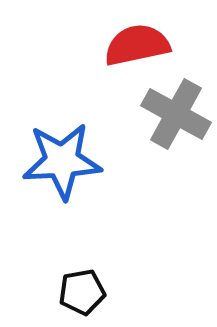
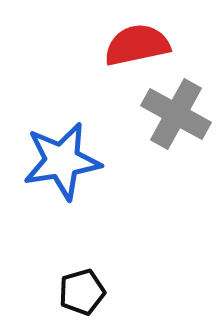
blue star: rotated 6 degrees counterclockwise
black pentagon: rotated 6 degrees counterclockwise
